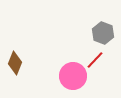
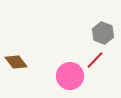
brown diamond: moved 1 px right, 1 px up; rotated 60 degrees counterclockwise
pink circle: moved 3 px left
